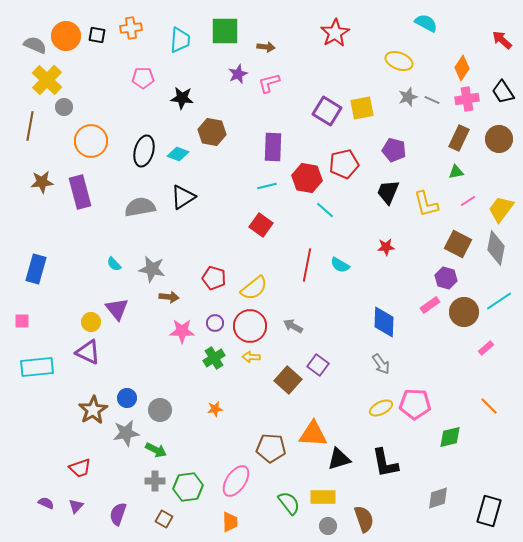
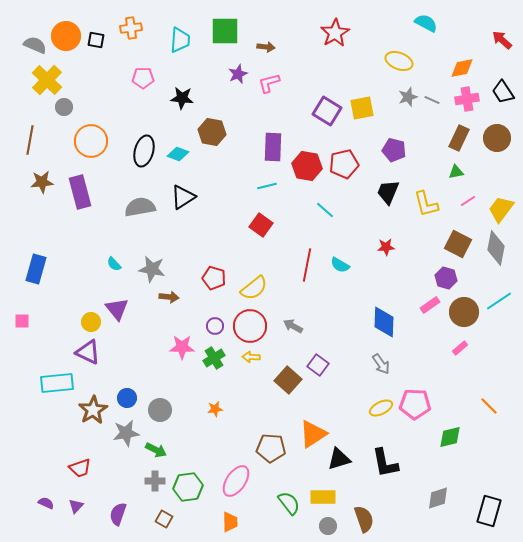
black square at (97, 35): moved 1 px left, 5 px down
orange diamond at (462, 68): rotated 45 degrees clockwise
brown line at (30, 126): moved 14 px down
brown circle at (499, 139): moved 2 px left, 1 px up
red hexagon at (307, 178): moved 12 px up
purple circle at (215, 323): moved 3 px down
pink star at (182, 331): moved 16 px down
pink rectangle at (486, 348): moved 26 px left
cyan rectangle at (37, 367): moved 20 px right, 16 px down
orange triangle at (313, 434): rotated 36 degrees counterclockwise
